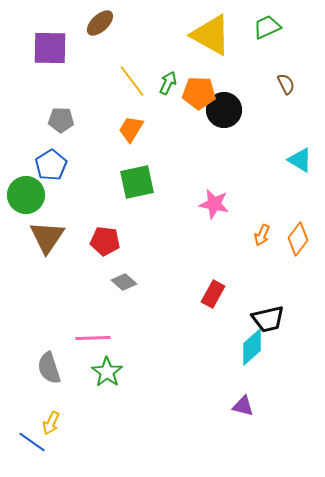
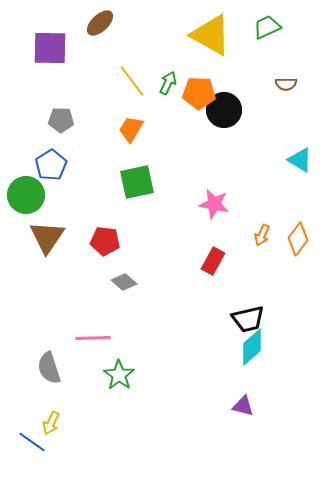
brown semicircle: rotated 115 degrees clockwise
red rectangle: moved 33 px up
black trapezoid: moved 20 px left
green star: moved 12 px right, 3 px down
